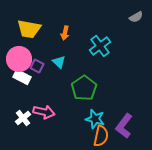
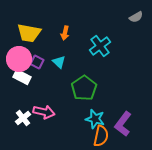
yellow trapezoid: moved 4 px down
purple square: moved 4 px up
purple L-shape: moved 1 px left, 2 px up
